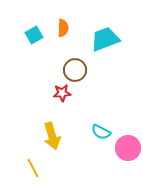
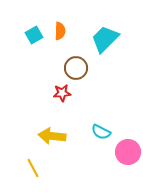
orange semicircle: moved 3 px left, 3 px down
cyan trapezoid: rotated 24 degrees counterclockwise
brown circle: moved 1 px right, 2 px up
yellow arrow: rotated 112 degrees clockwise
pink circle: moved 4 px down
